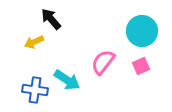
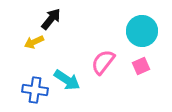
black arrow: rotated 80 degrees clockwise
